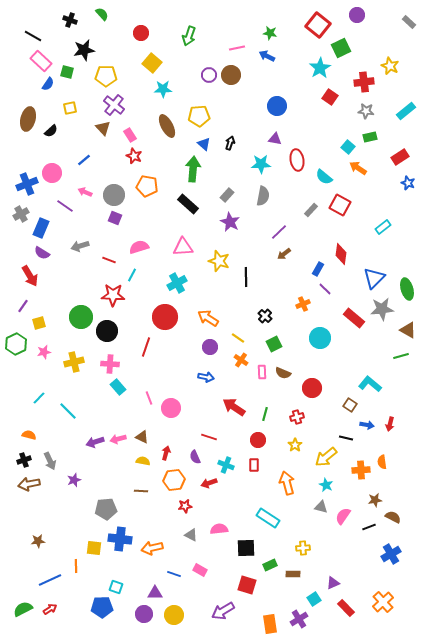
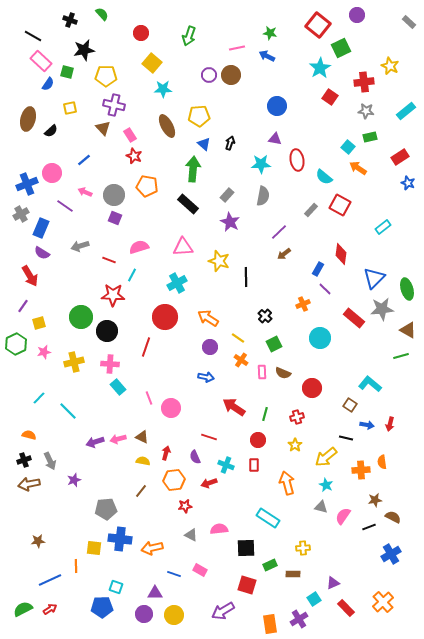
purple cross at (114, 105): rotated 25 degrees counterclockwise
brown line at (141, 491): rotated 56 degrees counterclockwise
